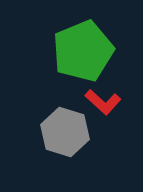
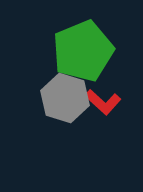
gray hexagon: moved 34 px up
